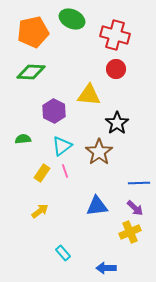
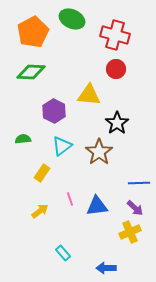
orange pentagon: rotated 16 degrees counterclockwise
pink line: moved 5 px right, 28 px down
